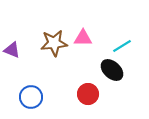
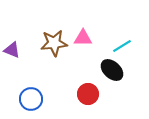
blue circle: moved 2 px down
